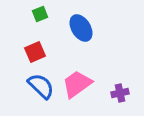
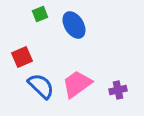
blue ellipse: moved 7 px left, 3 px up
red square: moved 13 px left, 5 px down
purple cross: moved 2 px left, 3 px up
